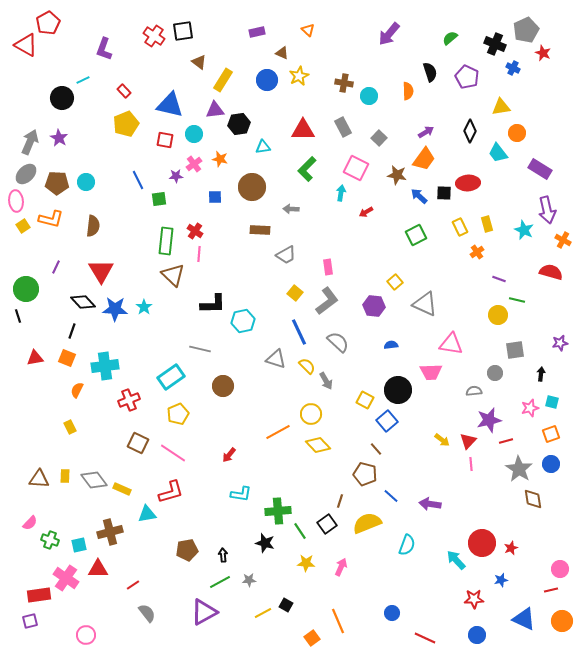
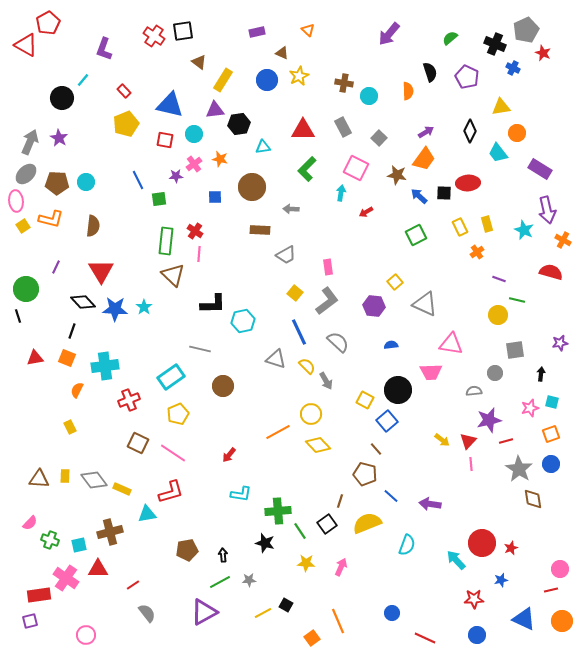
cyan line at (83, 80): rotated 24 degrees counterclockwise
